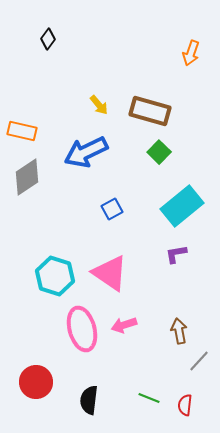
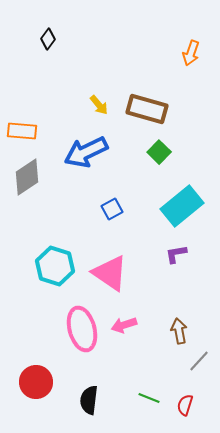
brown rectangle: moved 3 px left, 2 px up
orange rectangle: rotated 8 degrees counterclockwise
cyan hexagon: moved 10 px up
red semicircle: rotated 10 degrees clockwise
